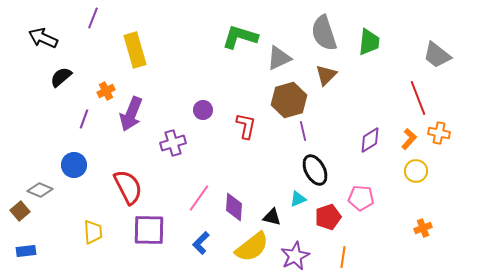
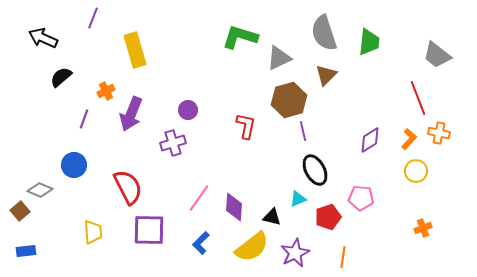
purple circle at (203, 110): moved 15 px left
purple star at (295, 256): moved 3 px up
